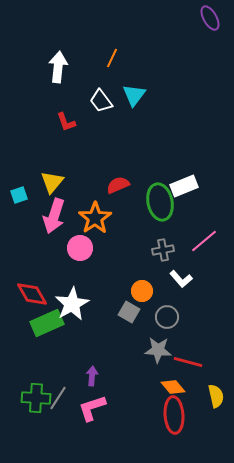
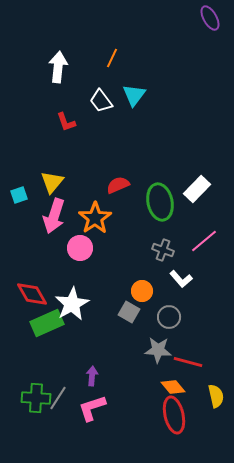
white rectangle: moved 13 px right, 3 px down; rotated 24 degrees counterclockwise
gray cross: rotated 30 degrees clockwise
gray circle: moved 2 px right
red ellipse: rotated 9 degrees counterclockwise
